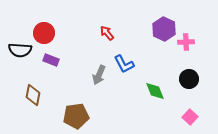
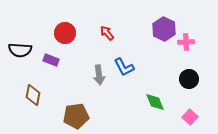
red circle: moved 21 px right
blue L-shape: moved 3 px down
gray arrow: rotated 30 degrees counterclockwise
green diamond: moved 11 px down
